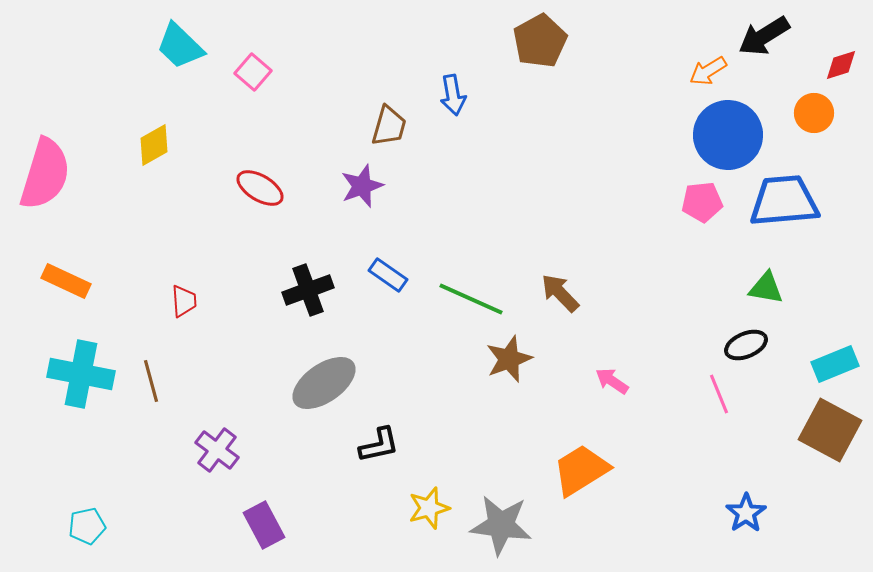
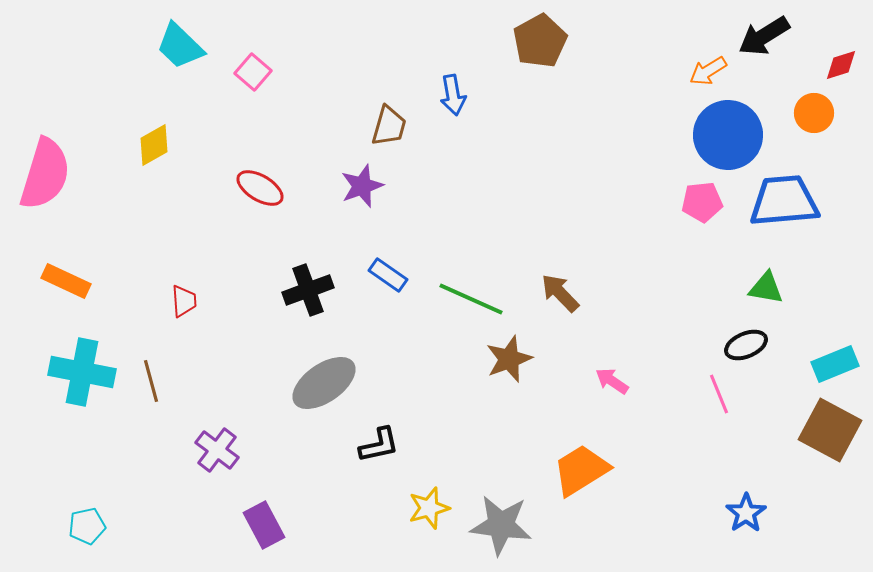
cyan cross: moved 1 px right, 2 px up
